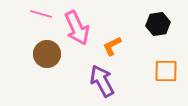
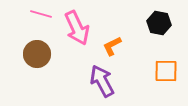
black hexagon: moved 1 px right, 1 px up; rotated 20 degrees clockwise
brown circle: moved 10 px left
